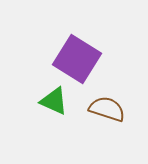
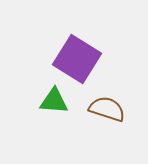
green triangle: rotated 20 degrees counterclockwise
